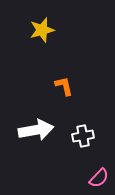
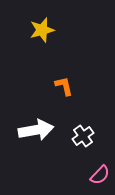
white cross: rotated 25 degrees counterclockwise
pink semicircle: moved 1 px right, 3 px up
